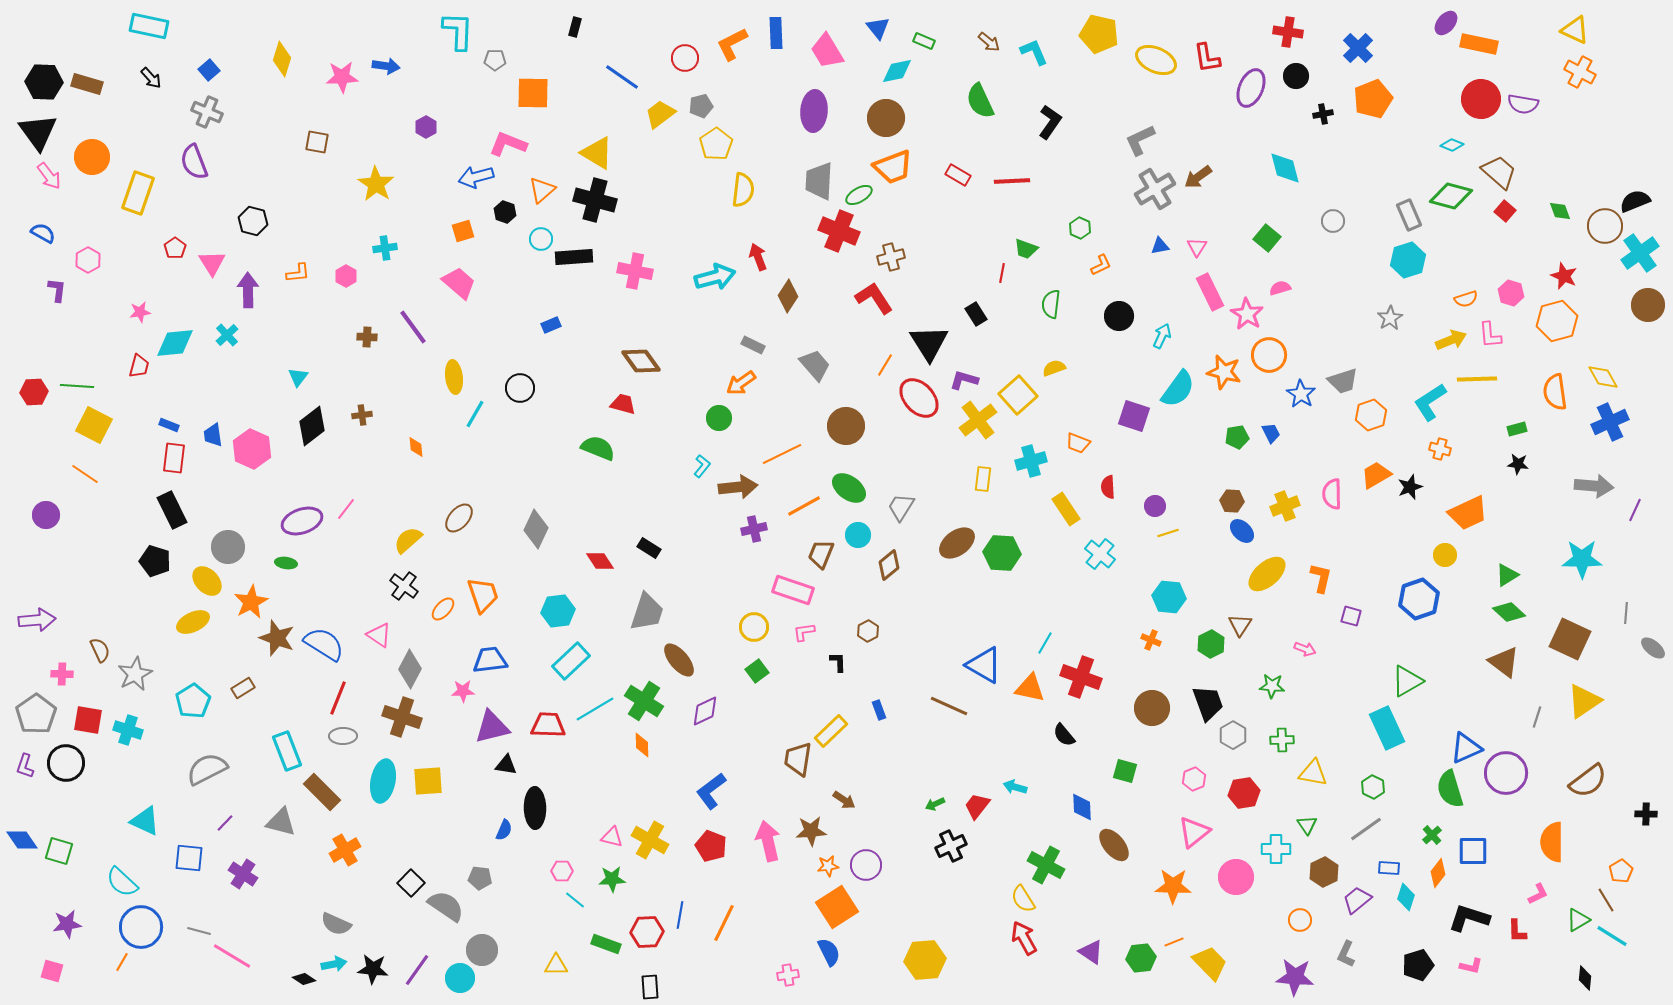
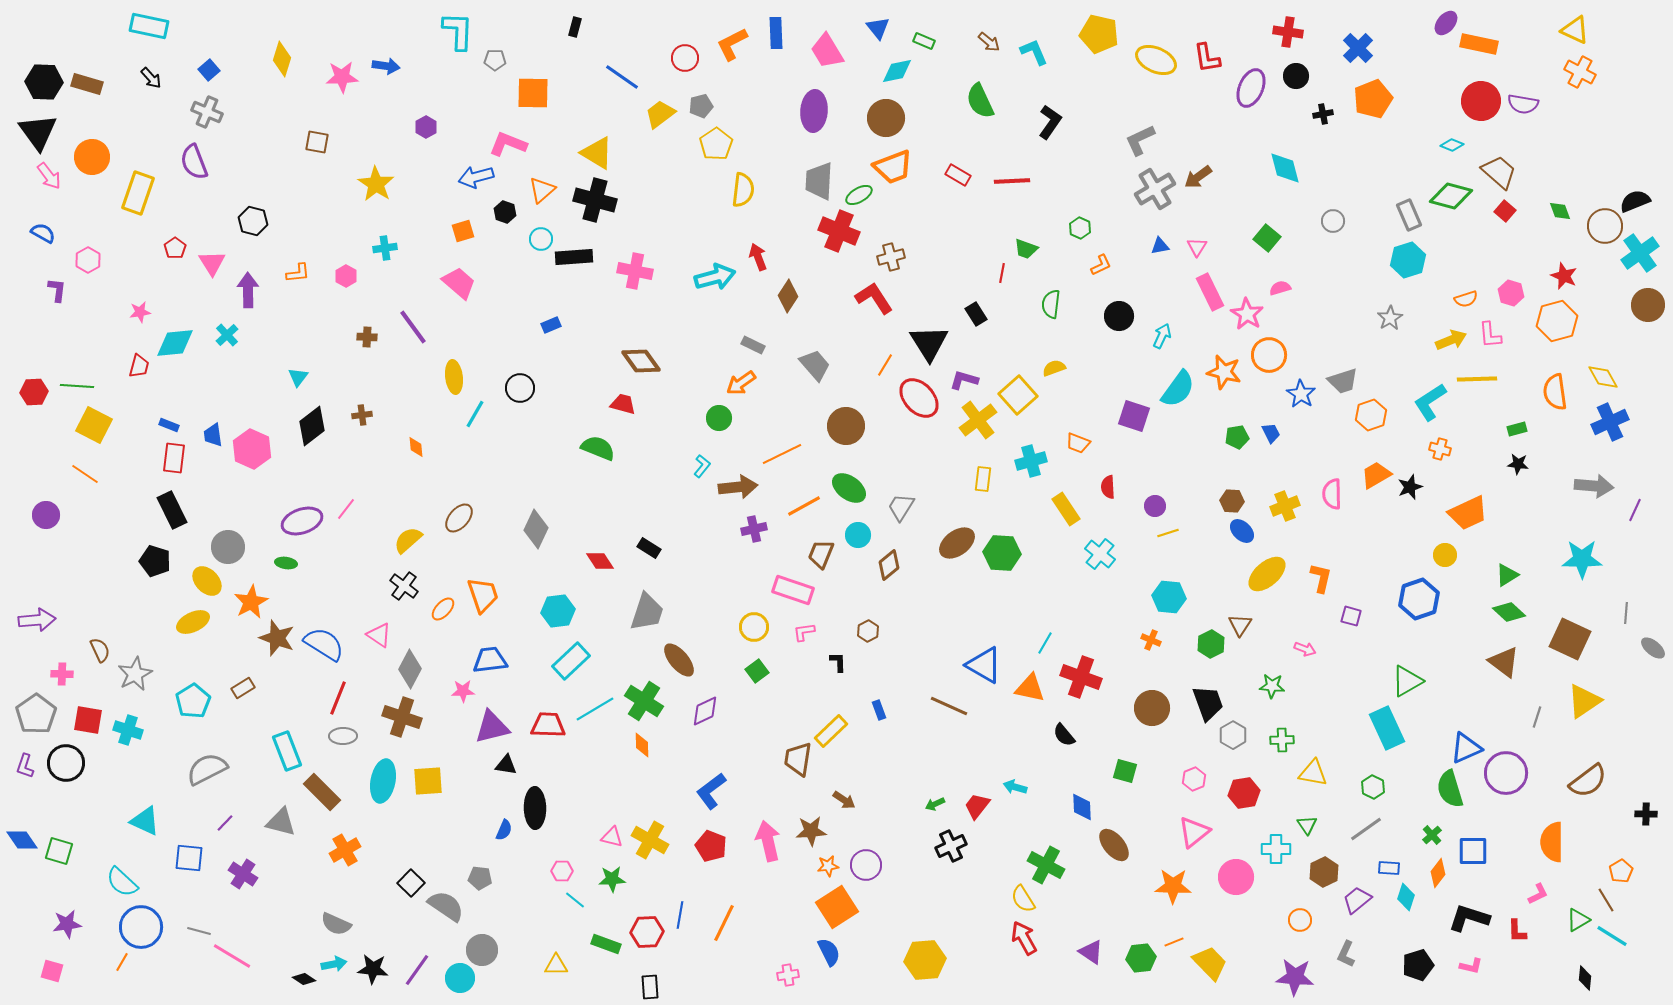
red circle at (1481, 99): moved 2 px down
